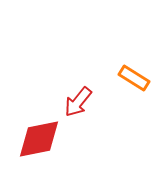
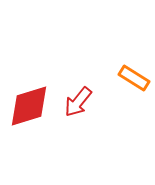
red diamond: moved 10 px left, 33 px up; rotated 6 degrees counterclockwise
